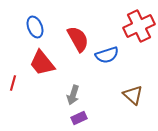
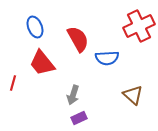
blue semicircle: moved 3 px down; rotated 15 degrees clockwise
